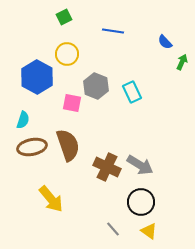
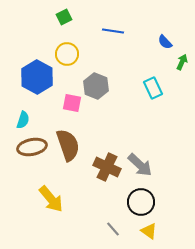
cyan rectangle: moved 21 px right, 4 px up
gray arrow: rotated 12 degrees clockwise
